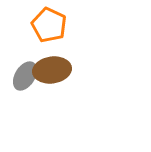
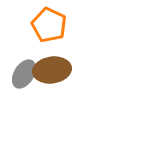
gray ellipse: moved 1 px left, 2 px up
